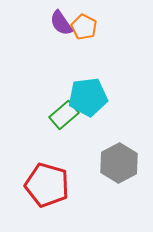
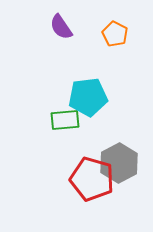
purple semicircle: moved 4 px down
orange pentagon: moved 31 px right, 7 px down
green rectangle: moved 1 px right, 5 px down; rotated 36 degrees clockwise
red pentagon: moved 45 px right, 6 px up
